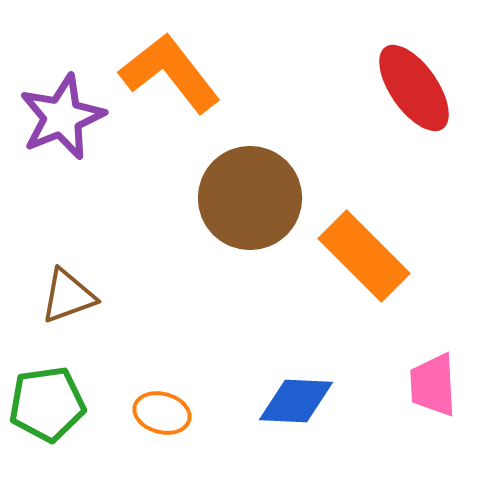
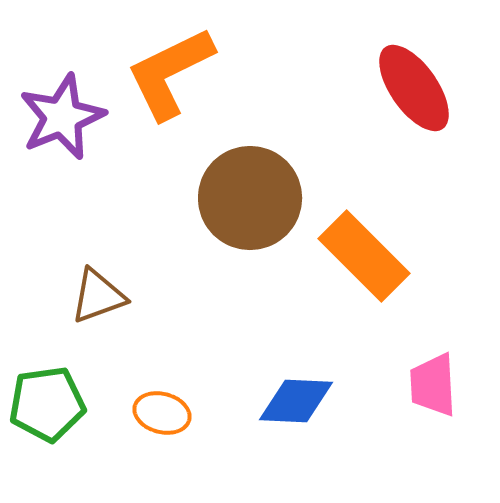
orange L-shape: rotated 78 degrees counterclockwise
brown triangle: moved 30 px right
